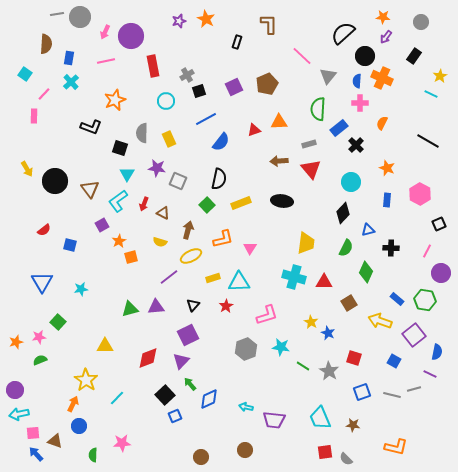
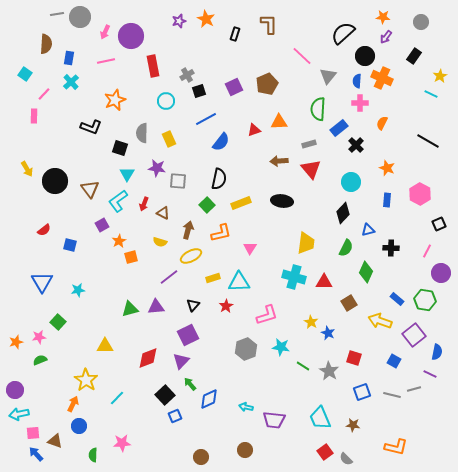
black rectangle at (237, 42): moved 2 px left, 8 px up
gray square at (178, 181): rotated 18 degrees counterclockwise
orange L-shape at (223, 239): moved 2 px left, 6 px up
cyan star at (81, 289): moved 3 px left, 1 px down
red square at (325, 452): rotated 28 degrees counterclockwise
